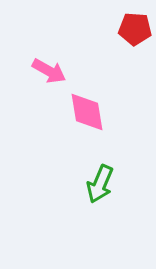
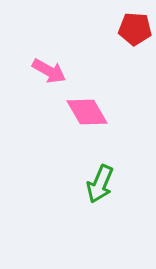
pink diamond: rotated 21 degrees counterclockwise
